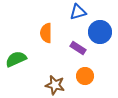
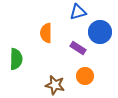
green semicircle: rotated 115 degrees clockwise
